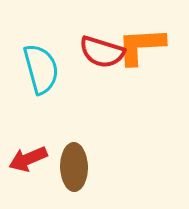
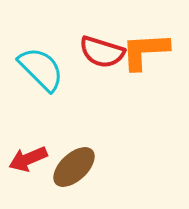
orange L-shape: moved 4 px right, 5 px down
cyan semicircle: rotated 30 degrees counterclockwise
brown ellipse: rotated 48 degrees clockwise
